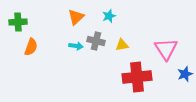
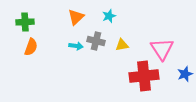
green cross: moved 7 px right
pink triangle: moved 4 px left
red cross: moved 7 px right, 1 px up
